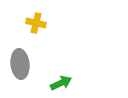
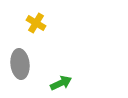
yellow cross: rotated 18 degrees clockwise
